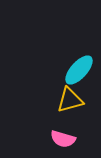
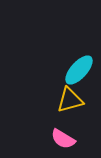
pink semicircle: rotated 15 degrees clockwise
